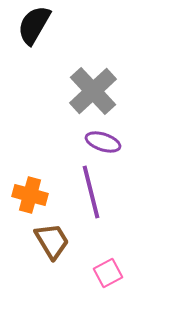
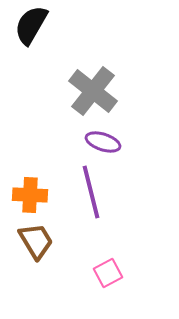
black semicircle: moved 3 px left
gray cross: rotated 9 degrees counterclockwise
orange cross: rotated 12 degrees counterclockwise
brown trapezoid: moved 16 px left
